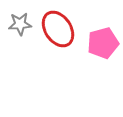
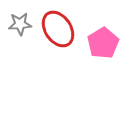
pink pentagon: rotated 16 degrees counterclockwise
